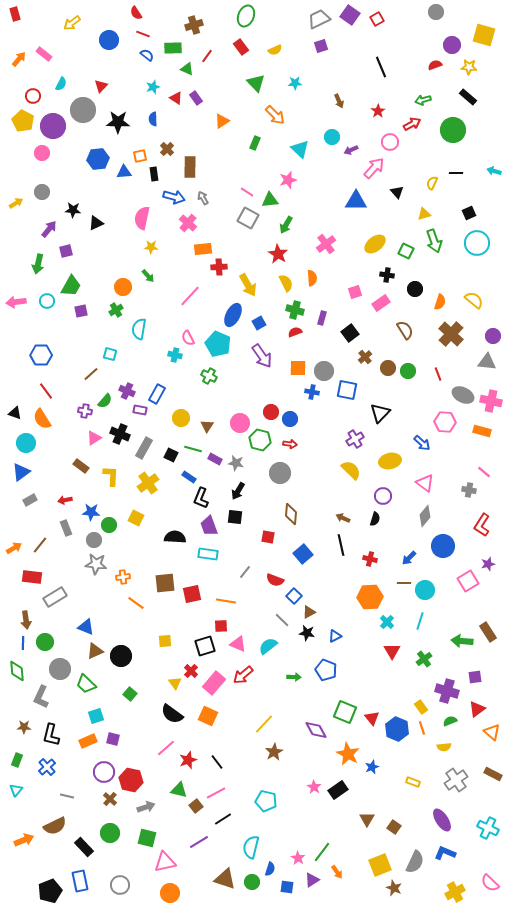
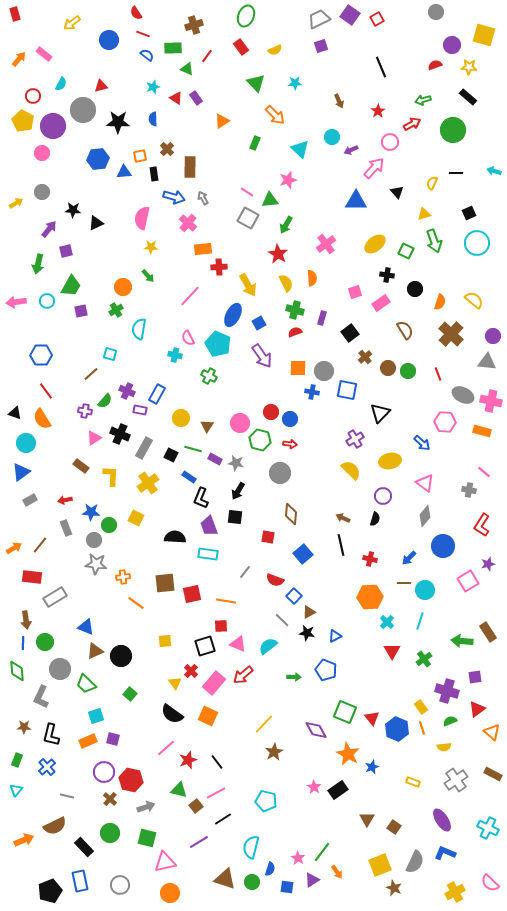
red triangle at (101, 86): rotated 32 degrees clockwise
